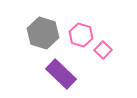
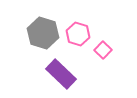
pink hexagon: moved 3 px left, 1 px up
